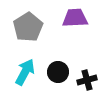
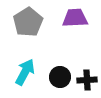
gray pentagon: moved 5 px up
black circle: moved 2 px right, 5 px down
black cross: rotated 12 degrees clockwise
